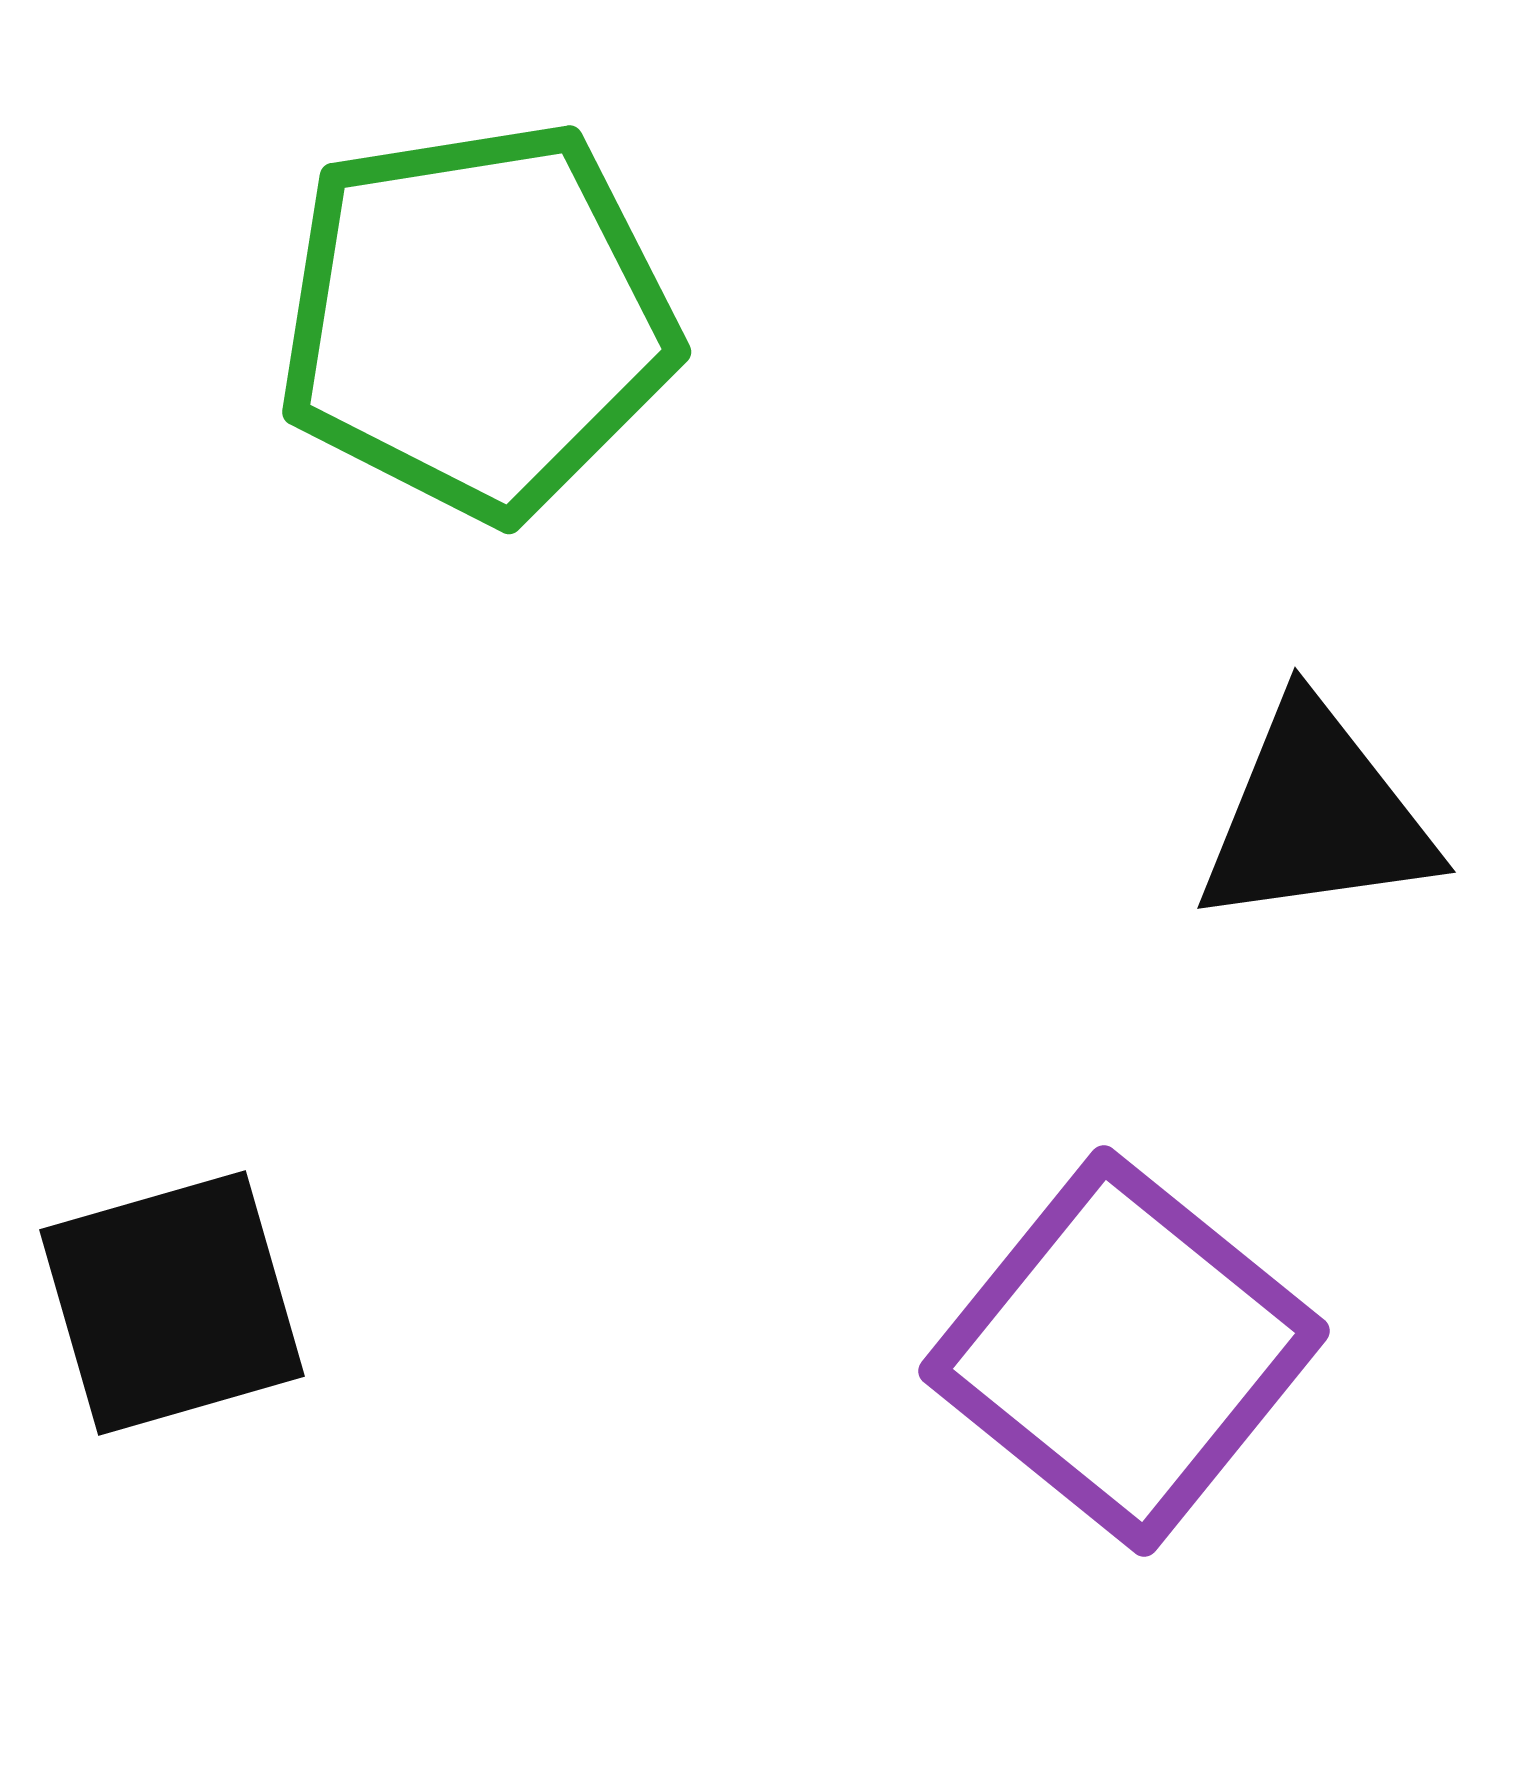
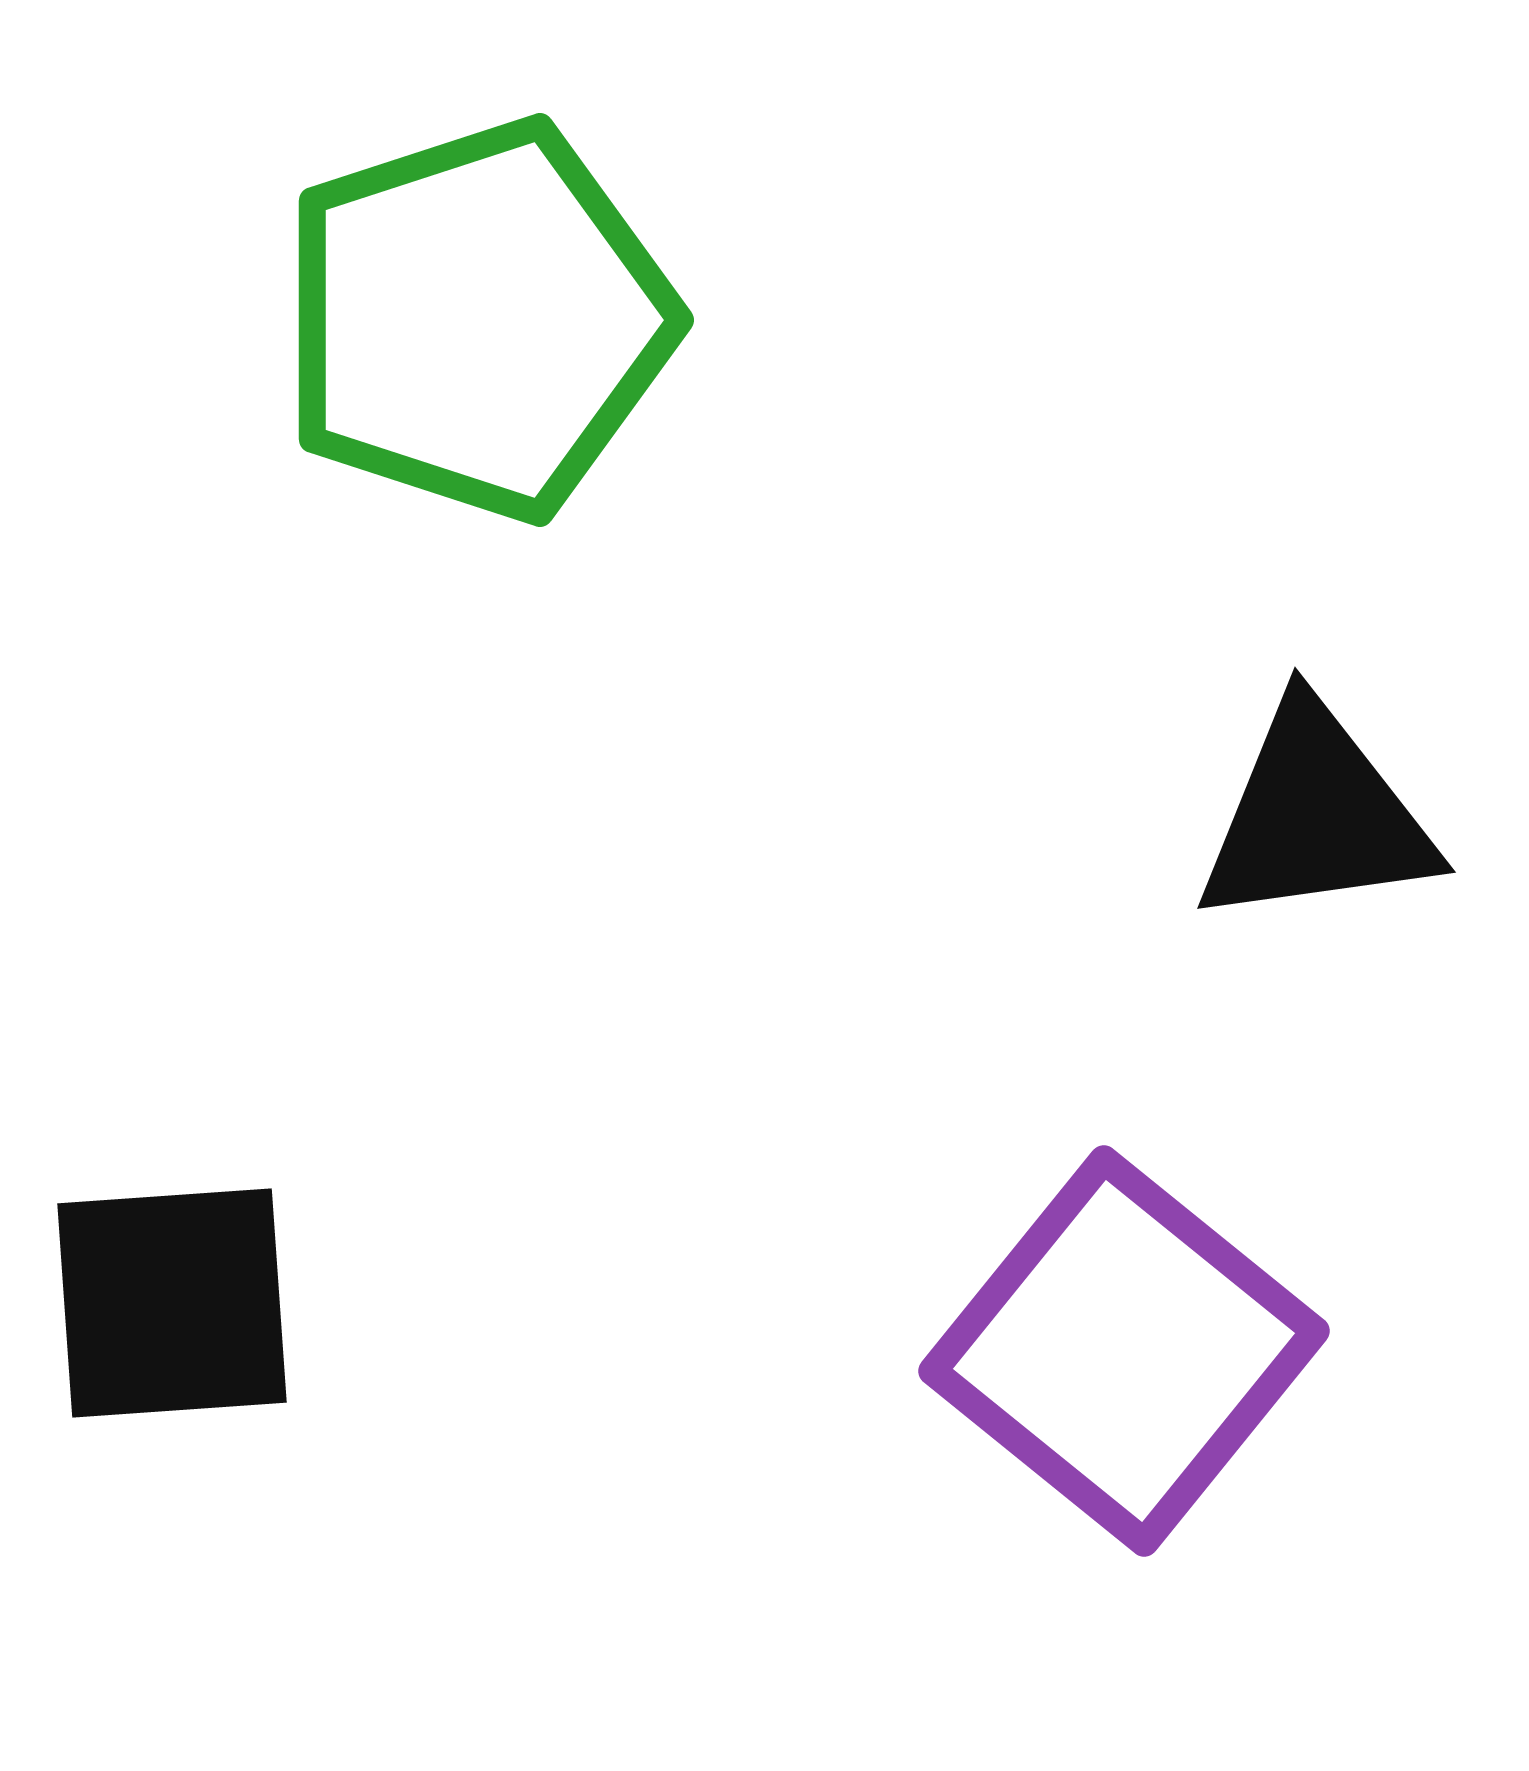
green pentagon: rotated 9 degrees counterclockwise
black square: rotated 12 degrees clockwise
